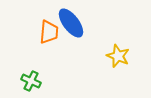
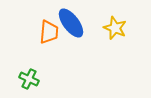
yellow star: moved 3 px left, 28 px up
green cross: moved 2 px left, 2 px up
